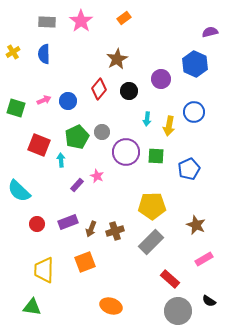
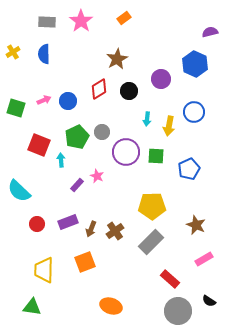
red diamond at (99, 89): rotated 20 degrees clockwise
brown cross at (115, 231): rotated 18 degrees counterclockwise
